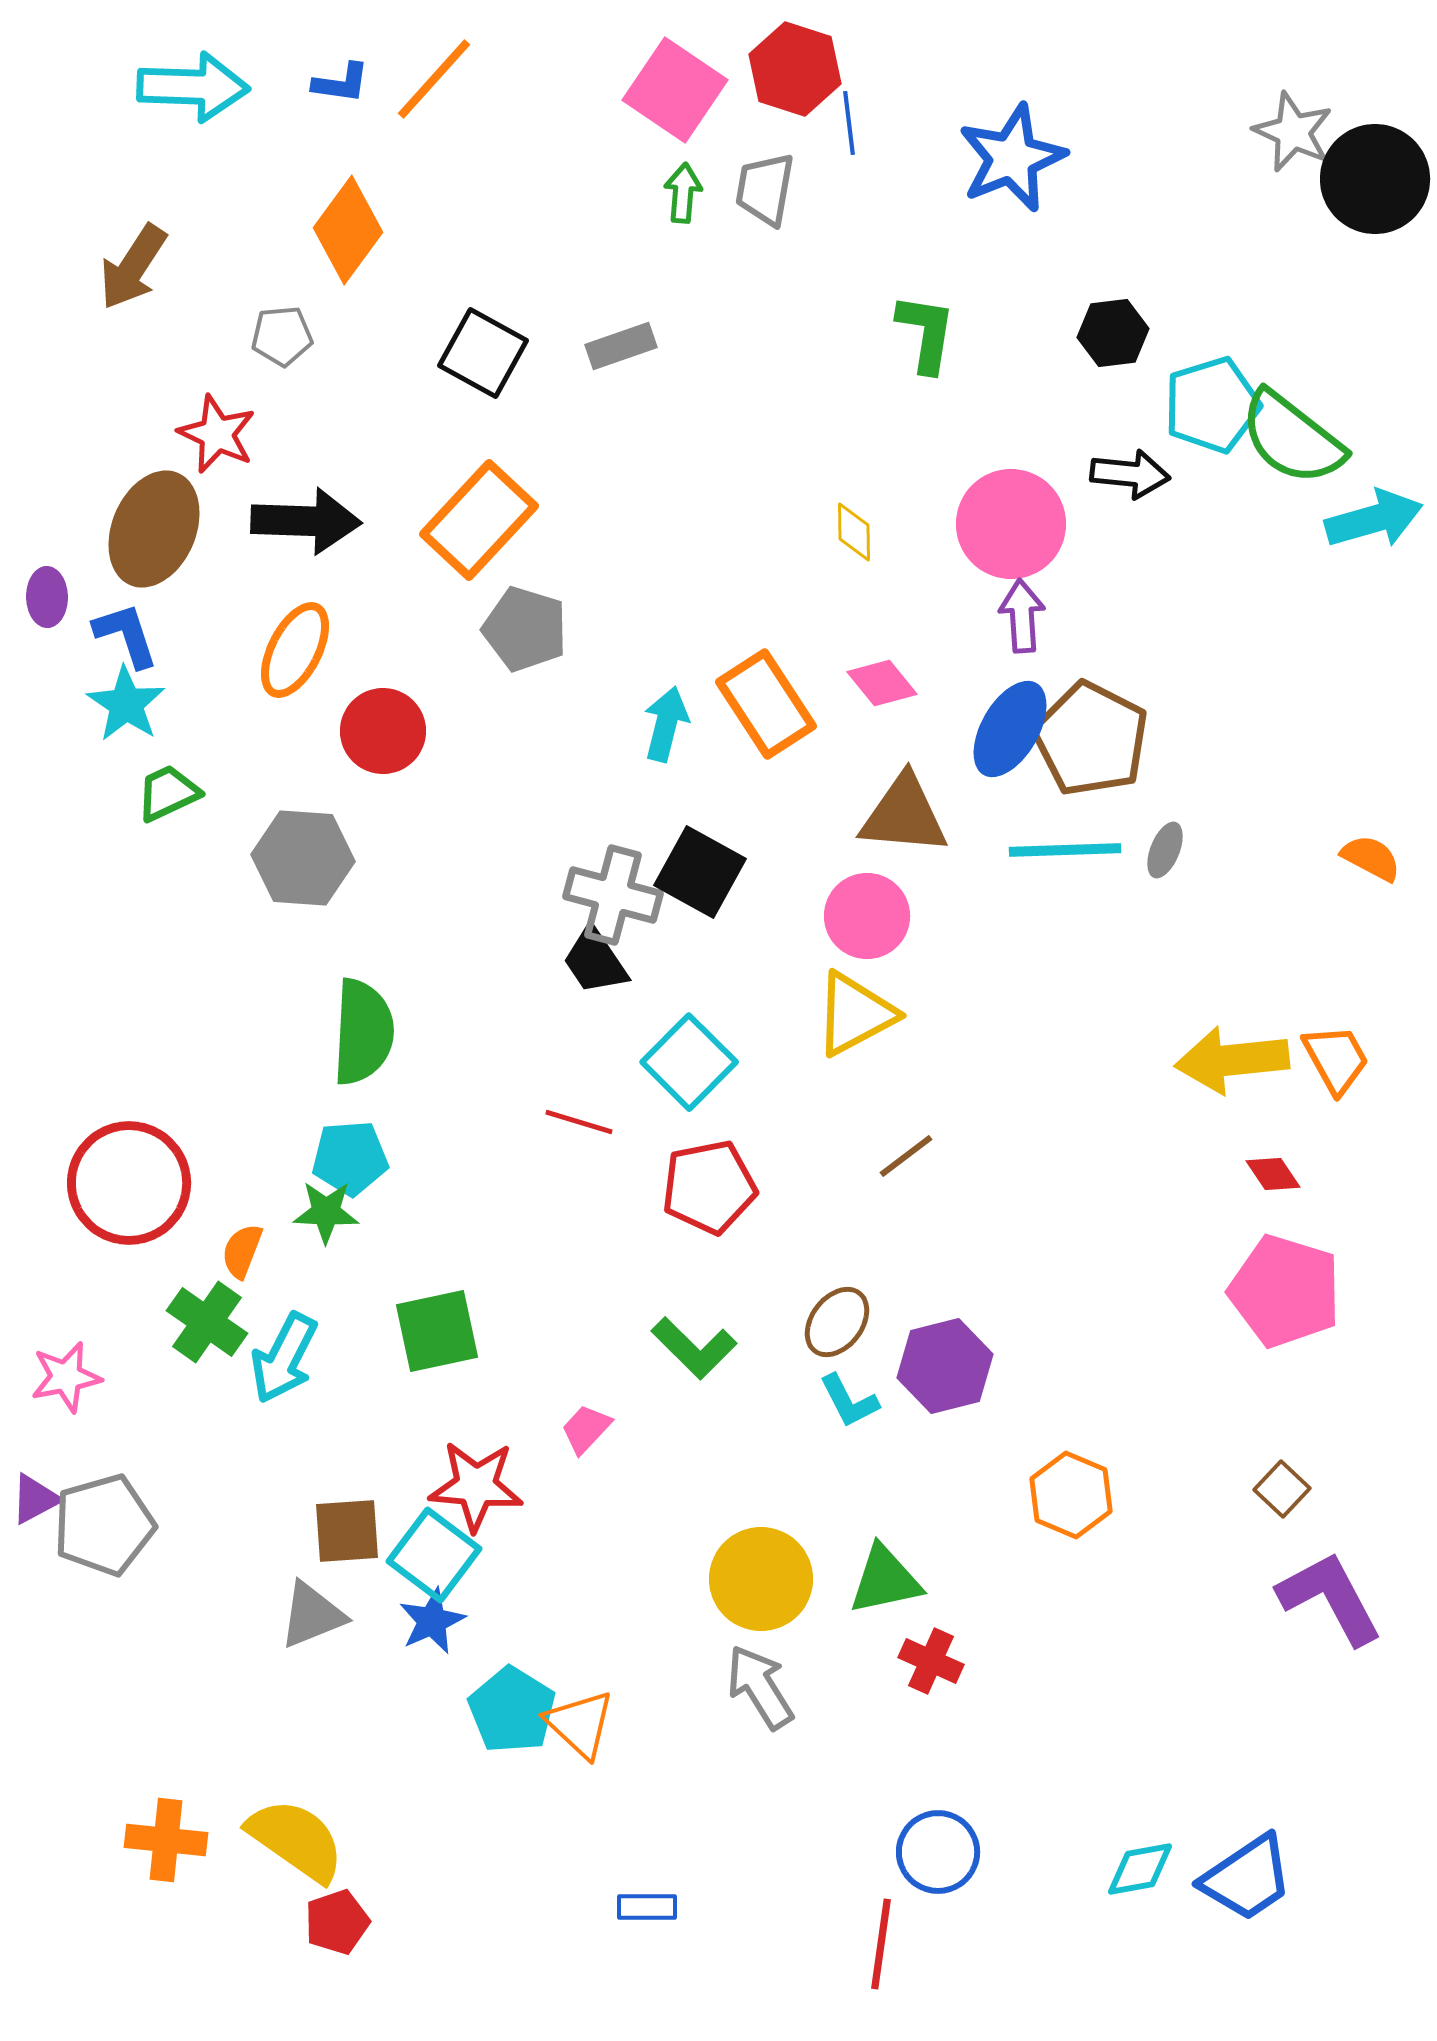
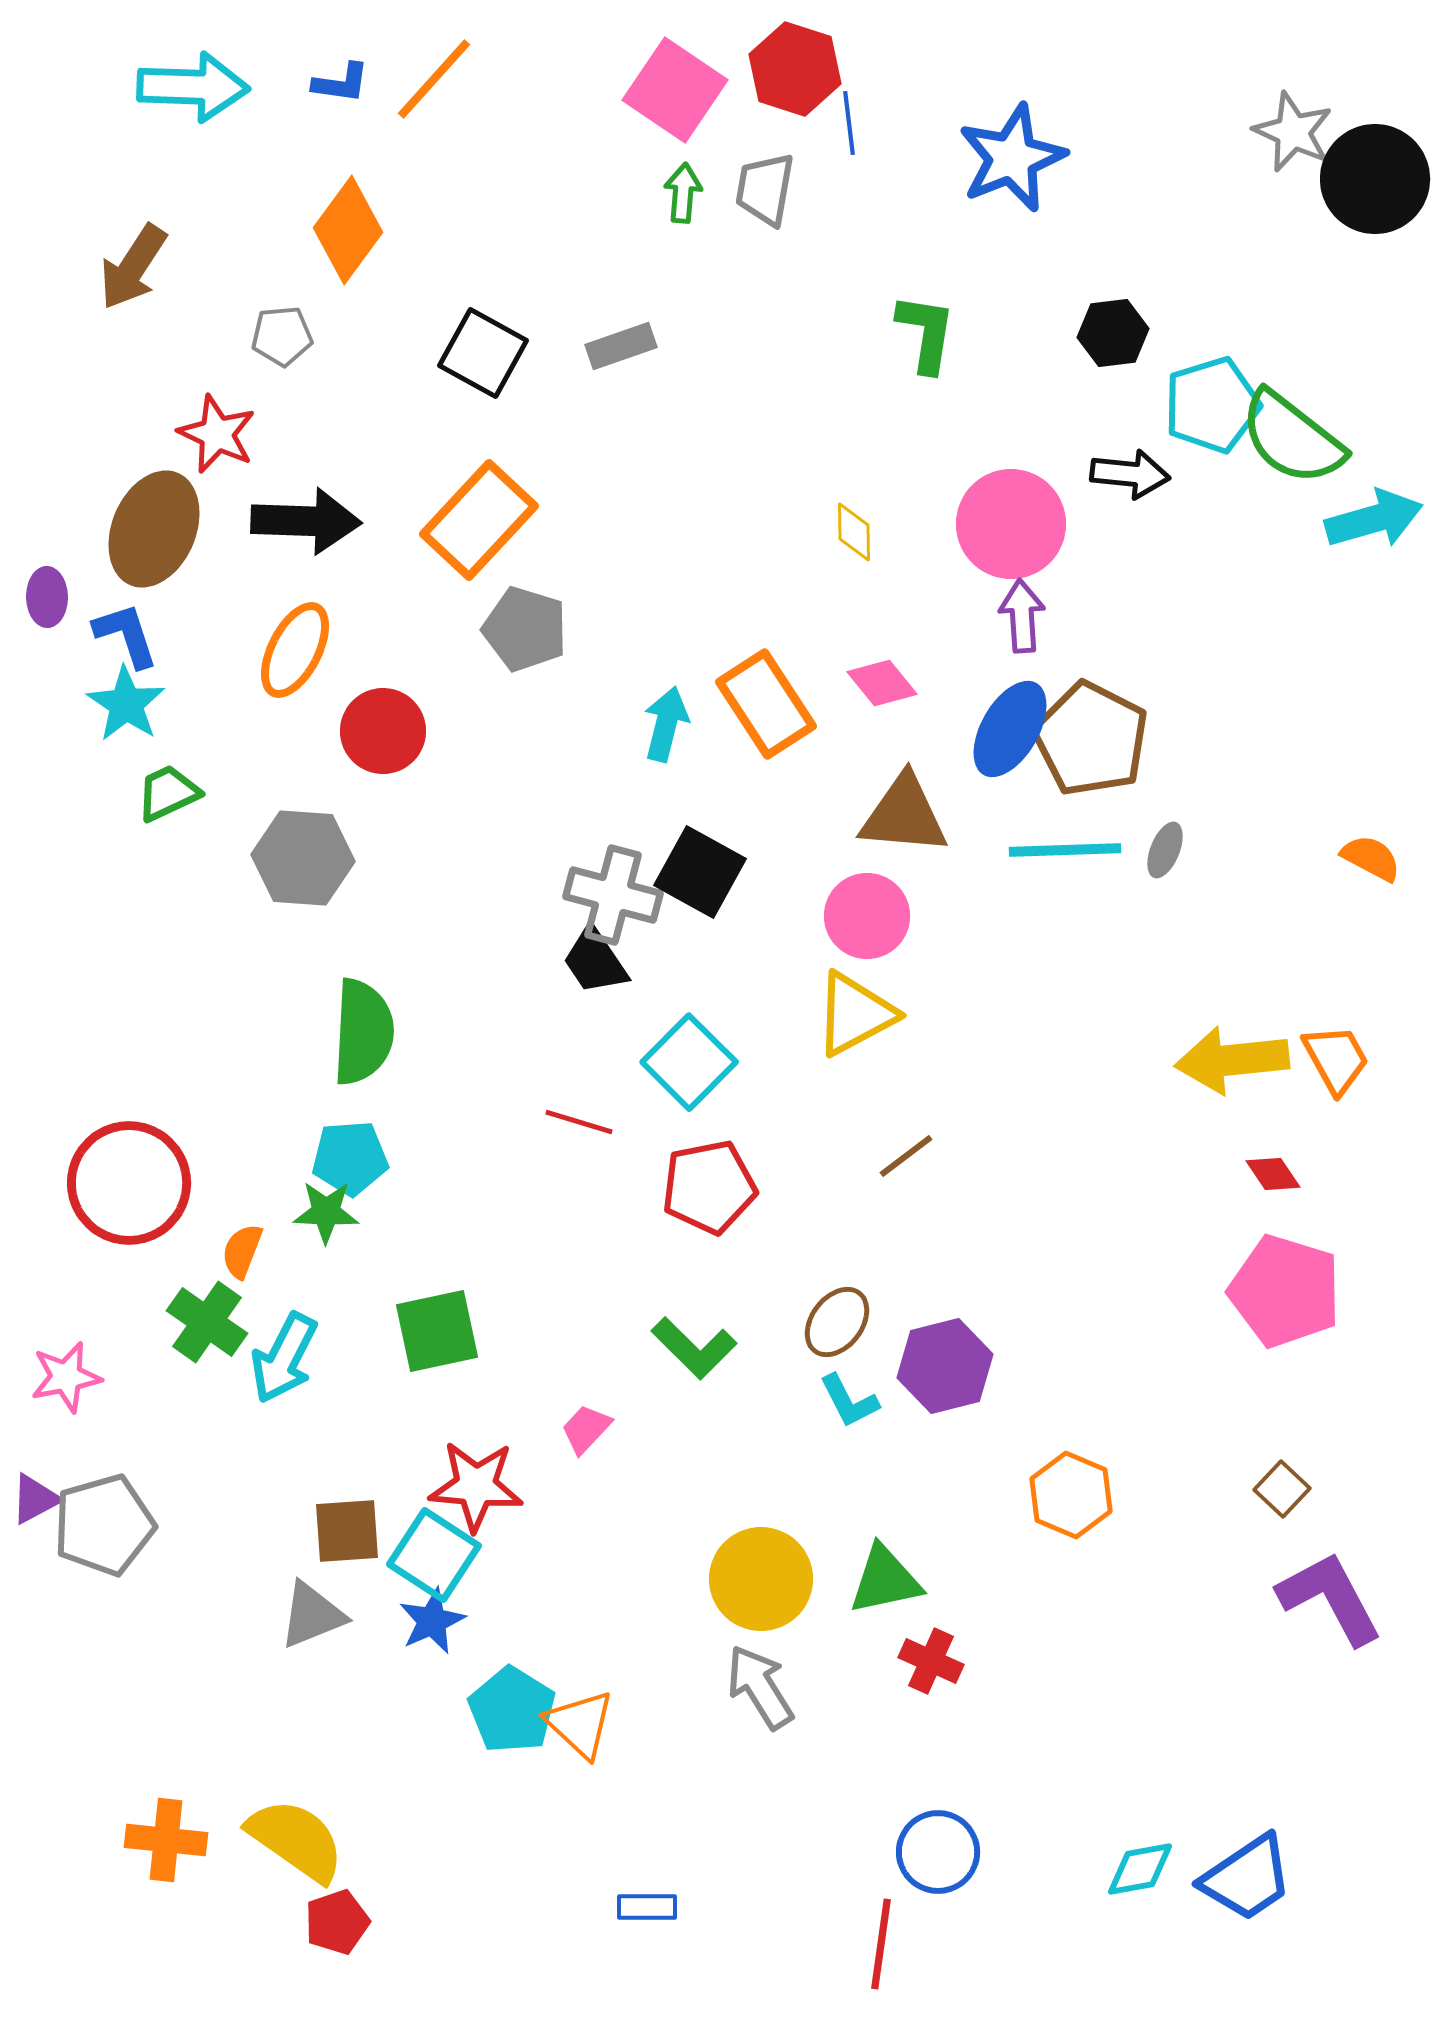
cyan square at (434, 1555): rotated 4 degrees counterclockwise
